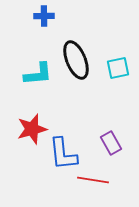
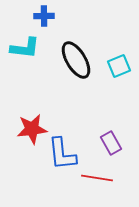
black ellipse: rotated 9 degrees counterclockwise
cyan square: moved 1 px right, 2 px up; rotated 10 degrees counterclockwise
cyan L-shape: moved 13 px left, 26 px up; rotated 12 degrees clockwise
red star: rotated 8 degrees clockwise
blue L-shape: moved 1 px left
red line: moved 4 px right, 2 px up
